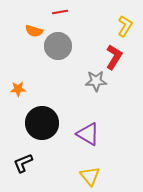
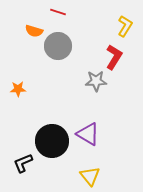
red line: moved 2 px left; rotated 28 degrees clockwise
black circle: moved 10 px right, 18 px down
